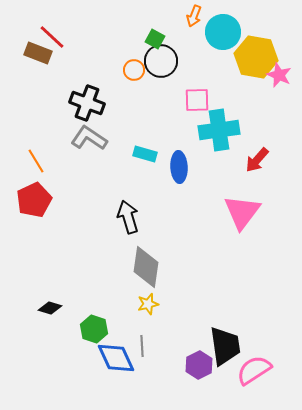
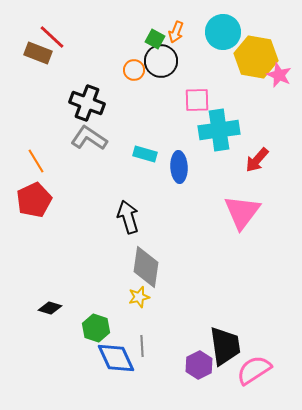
orange arrow: moved 18 px left, 16 px down
yellow star: moved 9 px left, 7 px up
green hexagon: moved 2 px right, 1 px up
